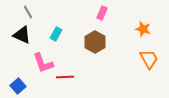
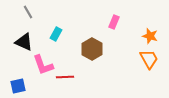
pink rectangle: moved 12 px right, 9 px down
orange star: moved 7 px right, 7 px down
black triangle: moved 2 px right, 7 px down
brown hexagon: moved 3 px left, 7 px down
pink L-shape: moved 2 px down
blue square: rotated 28 degrees clockwise
